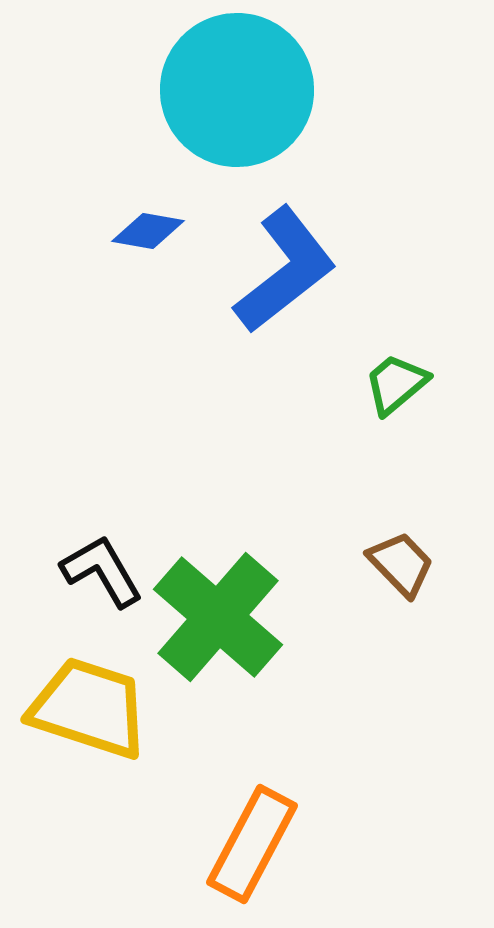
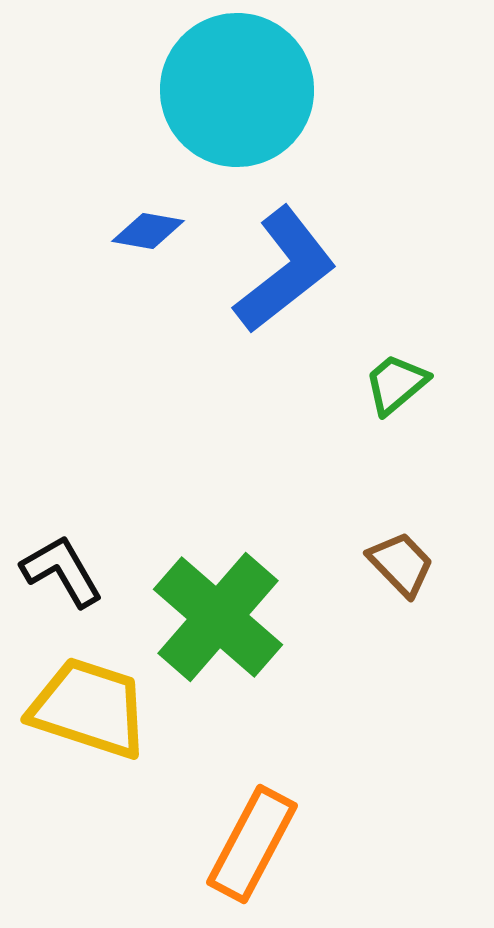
black L-shape: moved 40 px left
